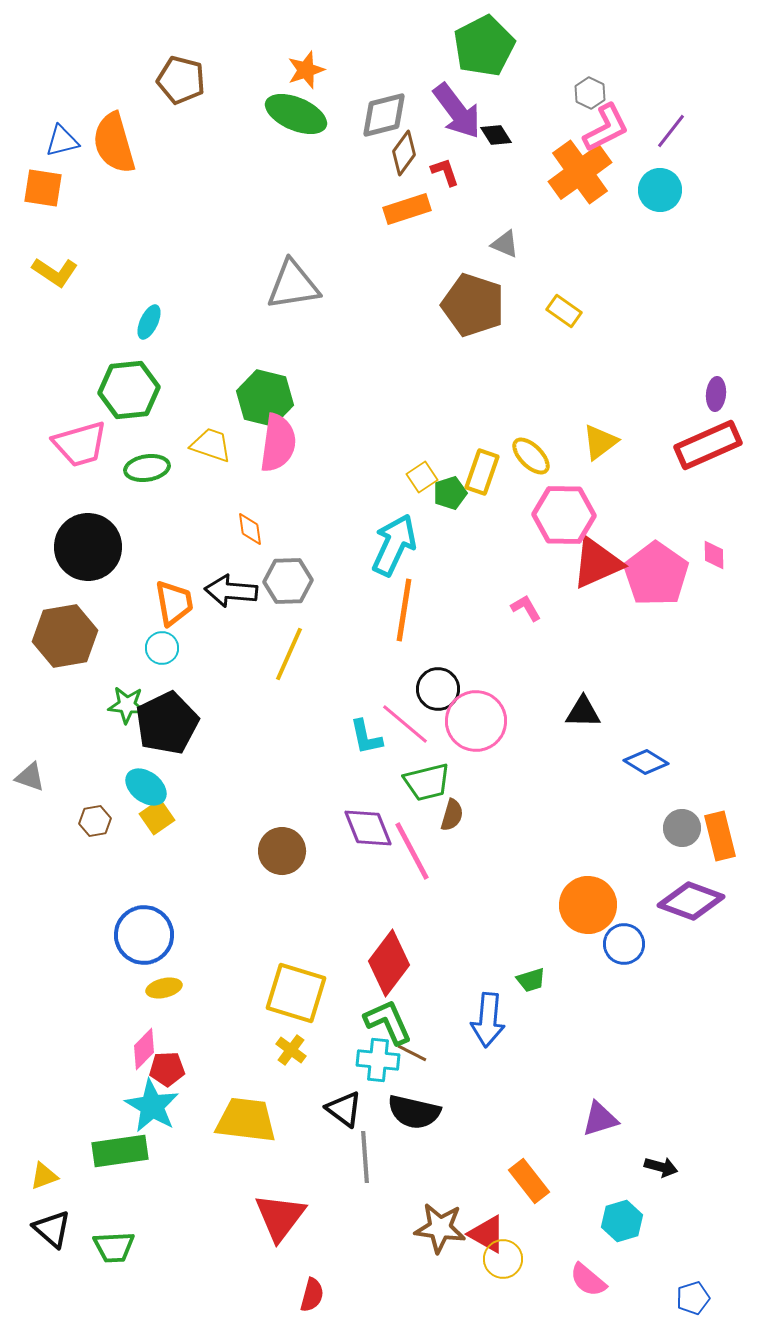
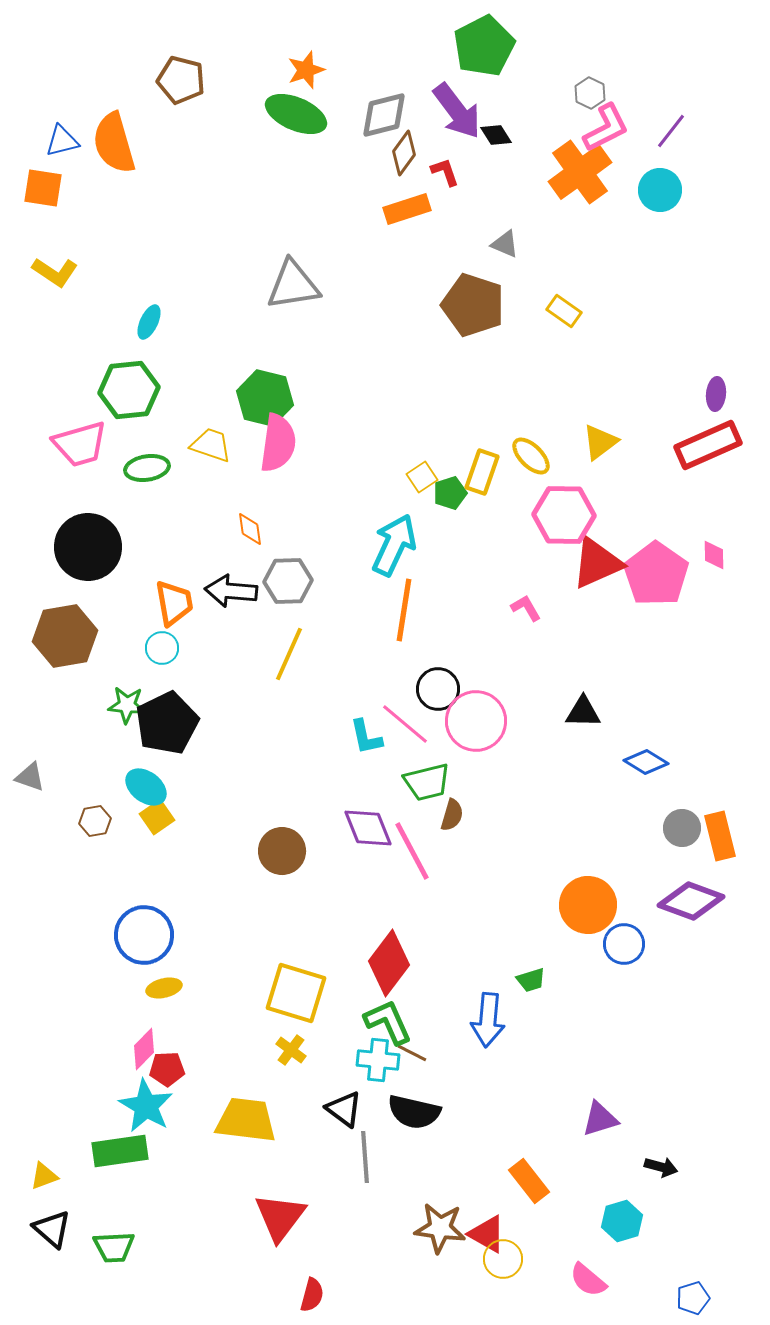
cyan star at (152, 1106): moved 6 px left
